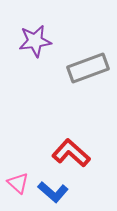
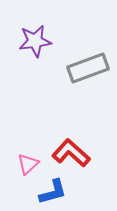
pink triangle: moved 10 px right, 19 px up; rotated 35 degrees clockwise
blue L-shape: rotated 56 degrees counterclockwise
